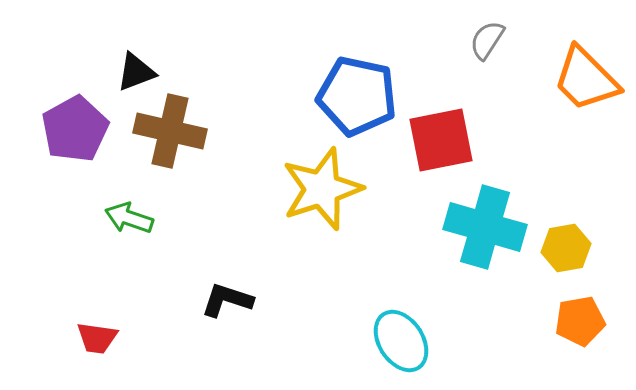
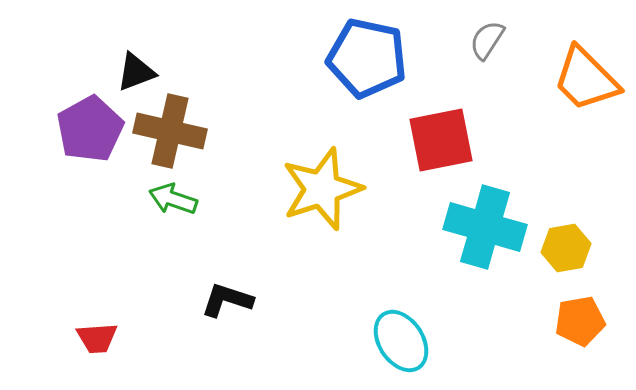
blue pentagon: moved 10 px right, 38 px up
purple pentagon: moved 15 px right
green arrow: moved 44 px right, 19 px up
red trapezoid: rotated 12 degrees counterclockwise
